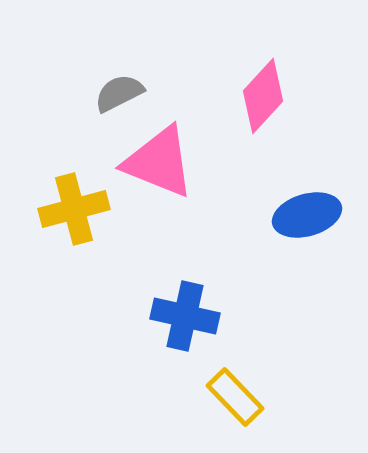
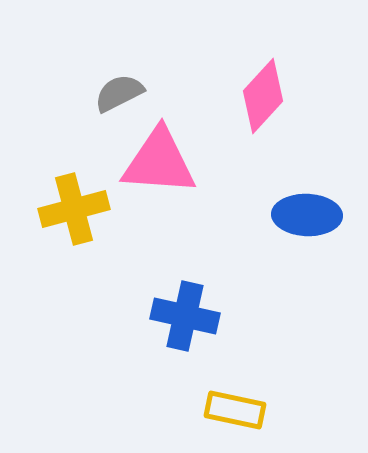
pink triangle: rotated 18 degrees counterclockwise
blue ellipse: rotated 18 degrees clockwise
yellow rectangle: moved 13 px down; rotated 34 degrees counterclockwise
